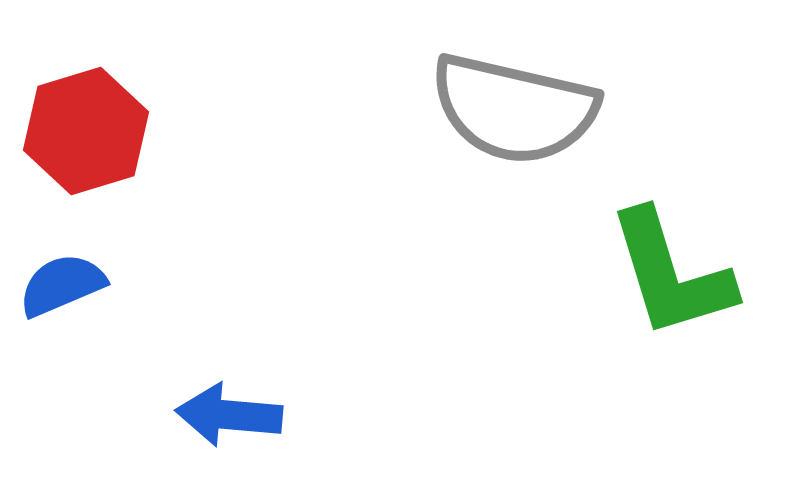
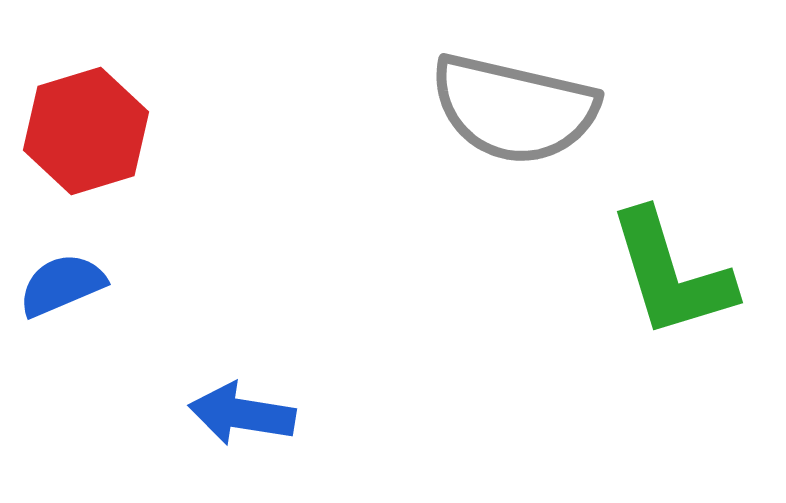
blue arrow: moved 13 px right, 1 px up; rotated 4 degrees clockwise
